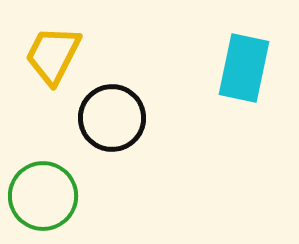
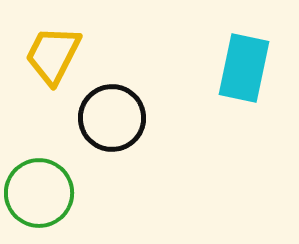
green circle: moved 4 px left, 3 px up
